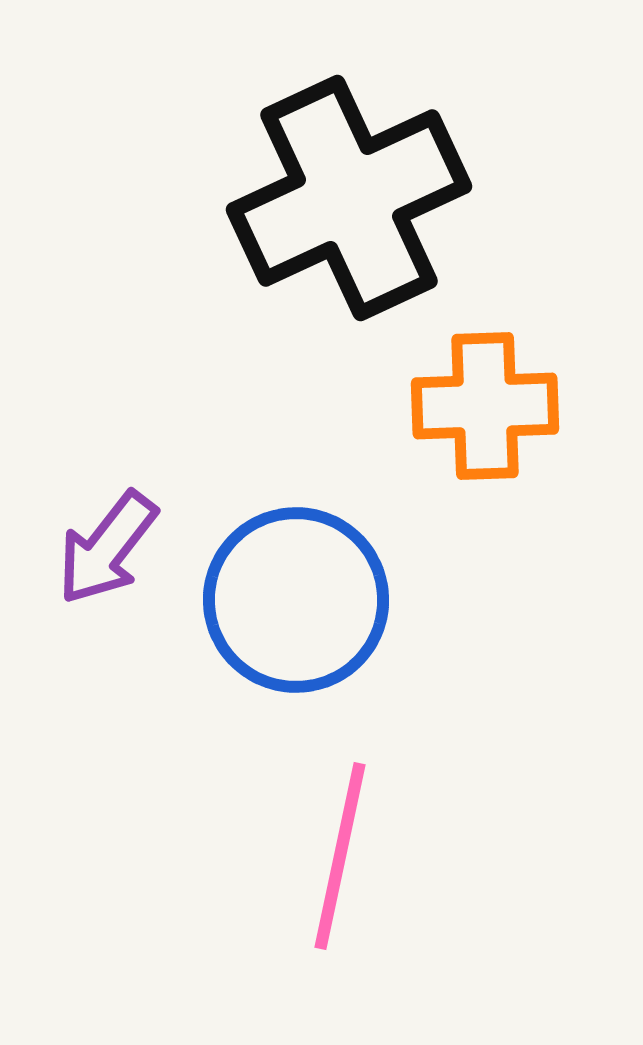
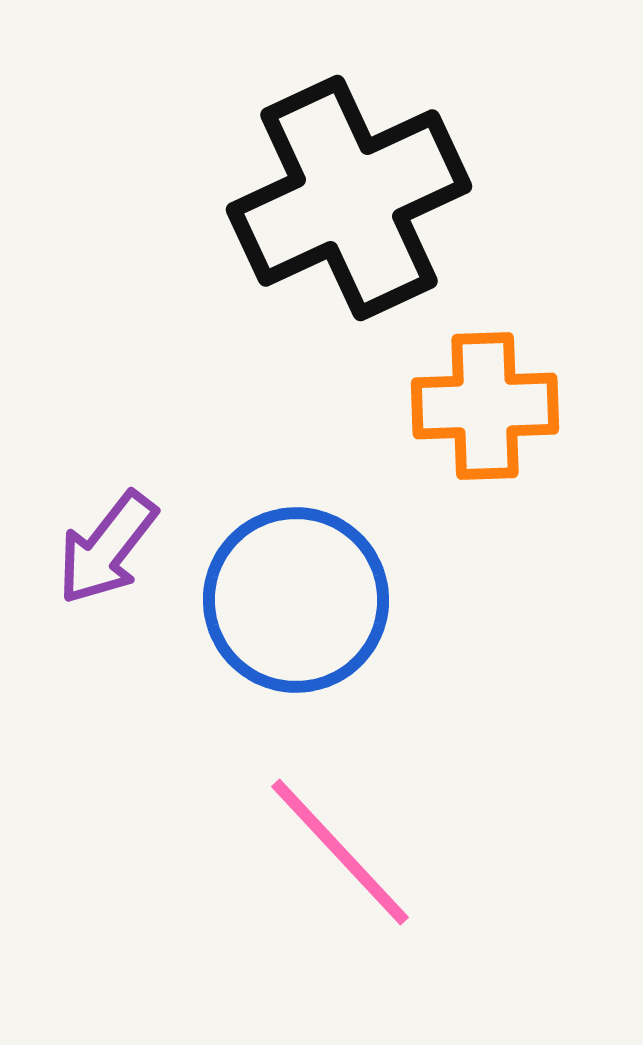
pink line: moved 4 px up; rotated 55 degrees counterclockwise
